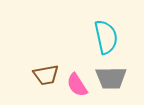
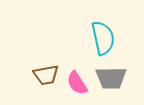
cyan semicircle: moved 3 px left, 1 px down
pink semicircle: moved 2 px up
